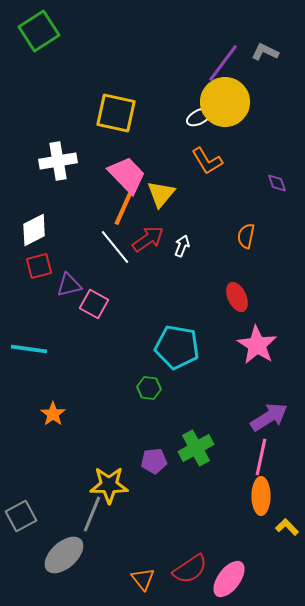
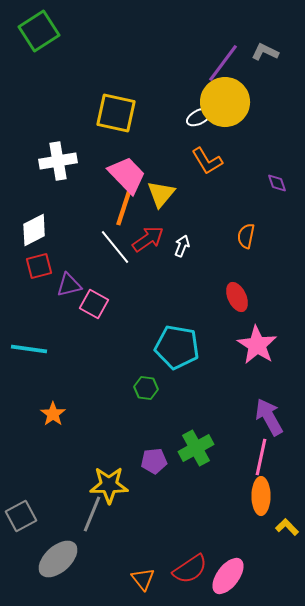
orange line: rotated 6 degrees counterclockwise
green hexagon: moved 3 px left
purple arrow: rotated 87 degrees counterclockwise
gray ellipse: moved 6 px left, 4 px down
pink ellipse: moved 1 px left, 3 px up
